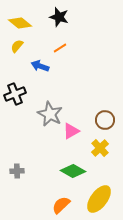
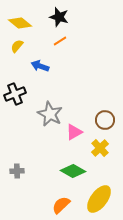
orange line: moved 7 px up
pink triangle: moved 3 px right, 1 px down
